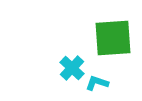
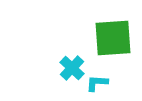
cyan L-shape: rotated 15 degrees counterclockwise
